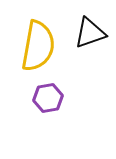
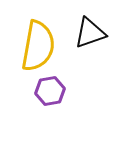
purple hexagon: moved 2 px right, 7 px up
